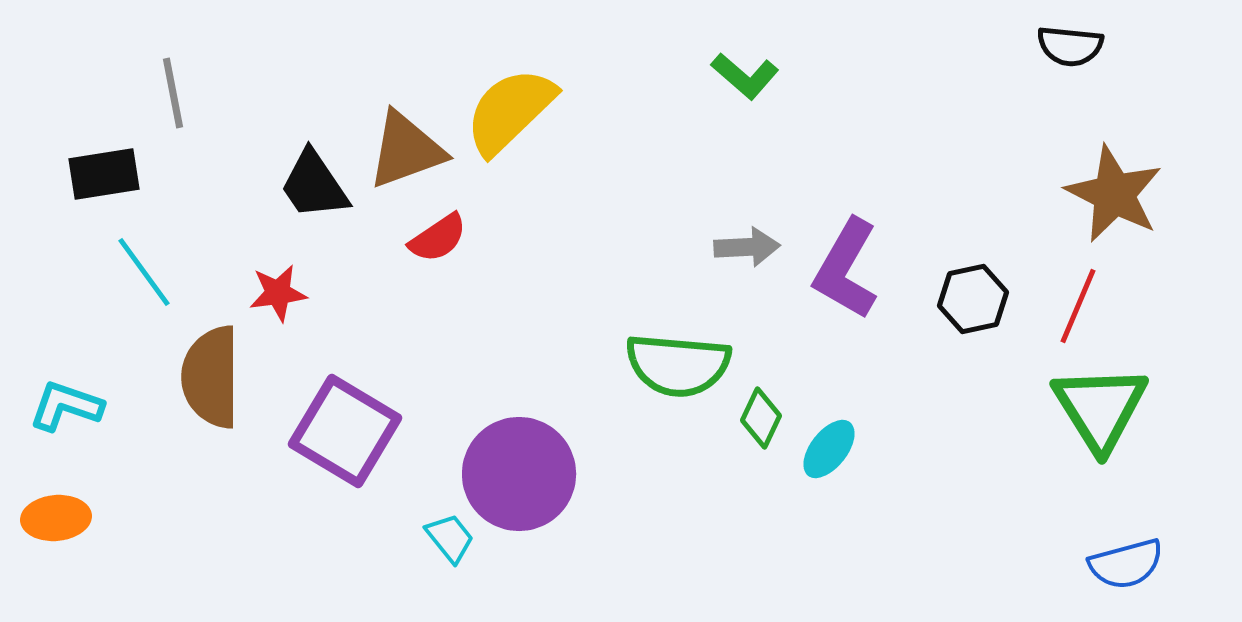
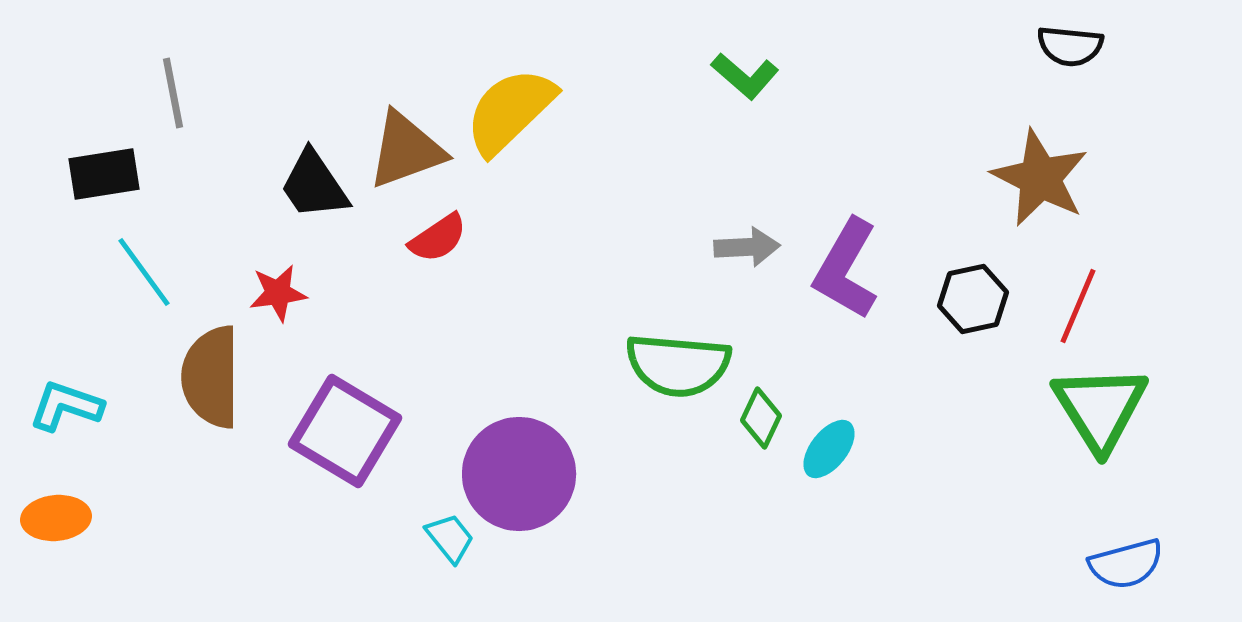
brown star: moved 74 px left, 16 px up
